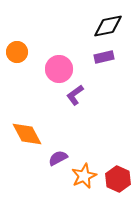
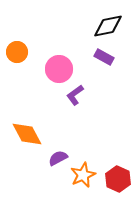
purple rectangle: rotated 42 degrees clockwise
orange star: moved 1 px left, 1 px up
